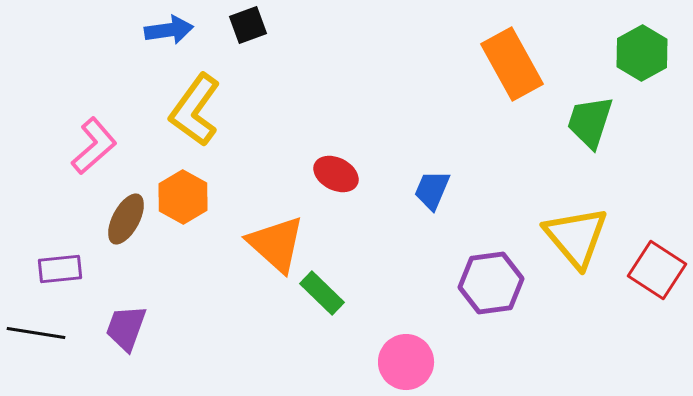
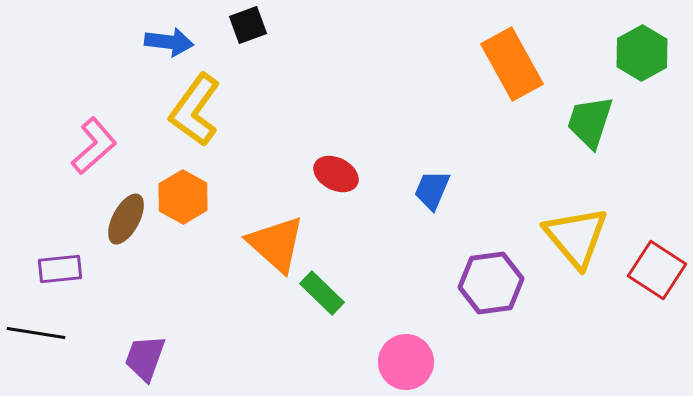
blue arrow: moved 12 px down; rotated 15 degrees clockwise
purple trapezoid: moved 19 px right, 30 px down
